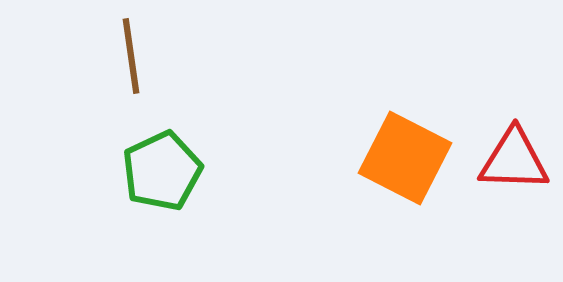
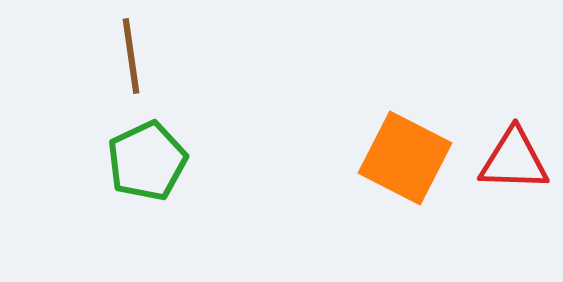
green pentagon: moved 15 px left, 10 px up
